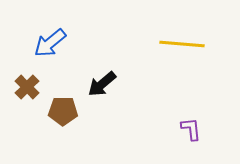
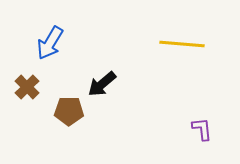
blue arrow: rotated 20 degrees counterclockwise
brown pentagon: moved 6 px right
purple L-shape: moved 11 px right
